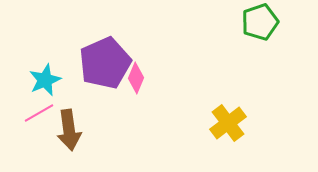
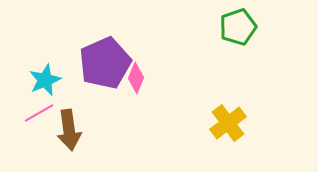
green pentagon: moved 22 px left, 5 px down
